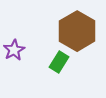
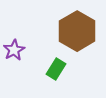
green rectangle: moved 3 px left, 7 px down
